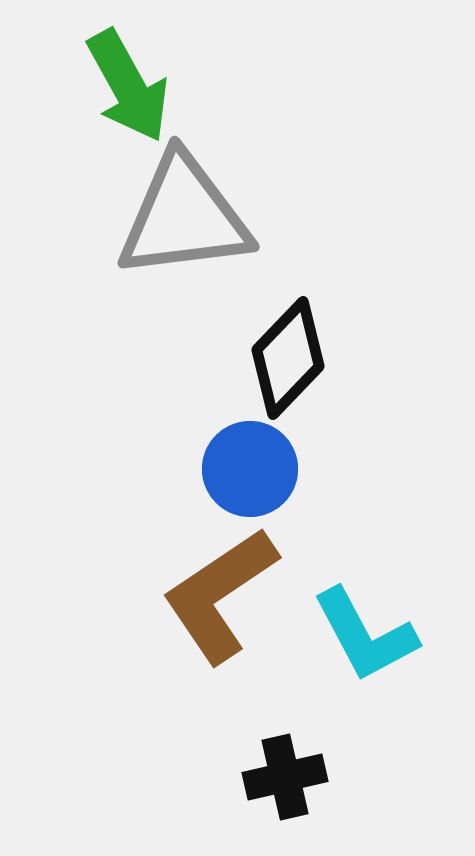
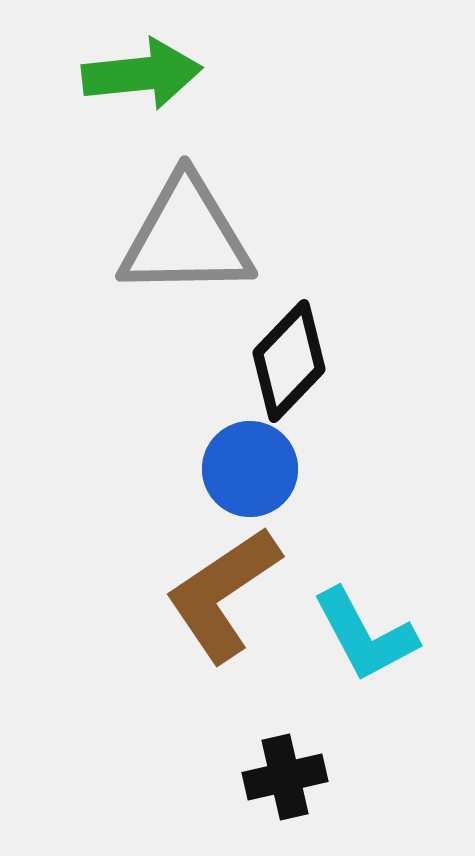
green arrow: moved 14 px right, 12 px up; rotated 67 degrees counterclockwise
gray triangle: moved 2 px right, 20 px down; rotated 6 degrees clockwise
black diamond: moved 1 px right, 3 px down
brown L-shape: moved 3 px right, 1 px up
